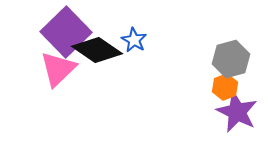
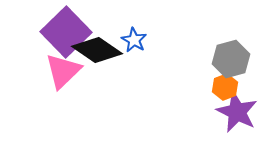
pink triangle: moved 5 px right, 2 px down
